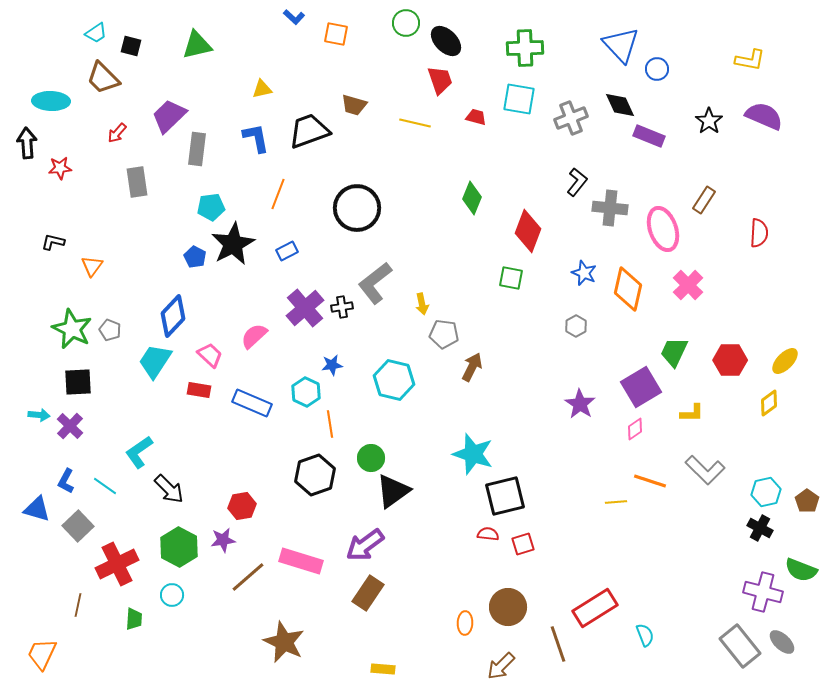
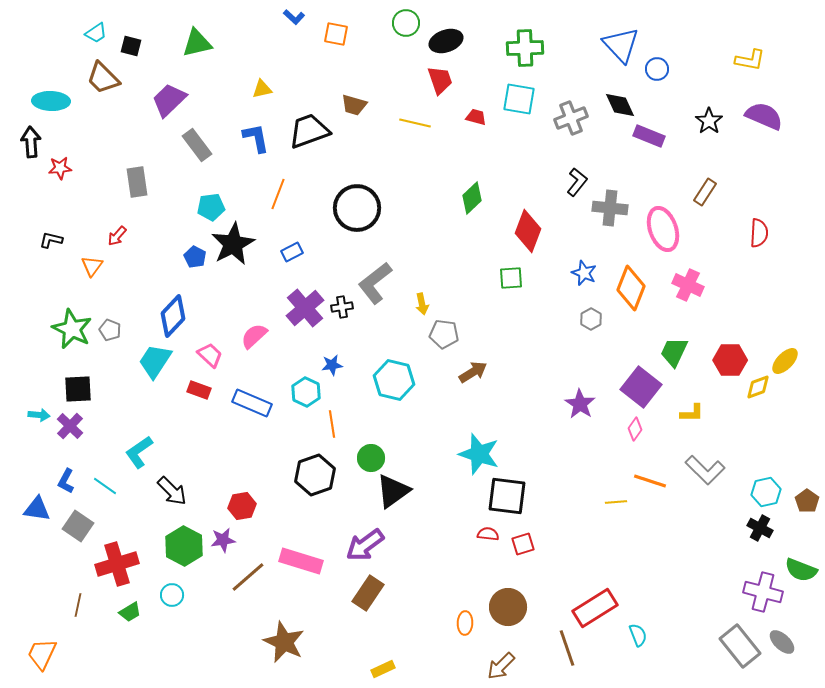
black ellipse at (446, 41): rotated 64 degrees counterclockwise
green triangle at (197, 45): moved 2 px up
purple trapezoid at (169, 116): moved 16 px up
red arrow at (117, 133): moved 103 px down
black arrow at (27, 143): moved 4 px right, 1 px up
gray rectangle at (197, 149): moved 4 px up; rotated 44 degrees counterclockwise
green diamond at (472, 198): rotated 24 degrees clockwise
brown rectangle at (704, 200): moved 1 px right, 8 px up
black L-shape at (53, 242): moved 2 px left, 2 px up
blue rectangle at (287, 251): moved 5 px right, 1 px down
green square at (511, 278): rotated 15 degrees counterclockwise
pink cross at (688, 285): rotated 20 degrees counterclockwise
orange diamond at (628, 289): moved 3 px right, 1 px up; rotated 9 degrees clockwise
gray hexagon at (576, 326): moved 15 px right, 7 px up
brown arrow at (472, 367): moved 1 px right, 5 px down; rotated 32 degrees clockwise
black square at (78, 382): moved 7 px down
purple square at (641, 387): rotated 21 degrees counterclockwise
red rectangle at (199, 390): rotated 10 degrees clockwise
yellow diamond at (769, 403): moved 11 px left, 16 px up; rotated 16 degrees clockwise
orange line at (330, 424): moved 2 px right
pink diamond at (635, 429): rotated 20 degrees counterclockwise
cyan star at (473, 454): moved 6 px right
black arrow at (169, 489): moved 3 px right, 2 px down
black square at (505, 496): moved 2 px right; rotated 21 degrees clockwise
blue triangle at (37, 509): rotated 8 degrees counterclockwise
gray square at (78, 526): rotated 12 degrees counterclockwise
green hexagon at (179, 547): moved 5 px right, 1 px up
red cross at (117, 564): rotated 9 degrees clockwise
green trapezoid at (134, 619): moved 4 px left, 7 px up; rotated 55 degrees clockwise
cyan semicircle at (645, 635): moved 7 px left
brown line at (558, 644): moved 9 px right, 4 px down
yellow rectangle at (383, 669): rotated 30 degrees counterclockwise
